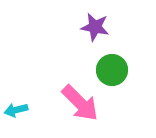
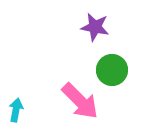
pink arrow: moved 2 px up
cyan arrow: rotated 115 degrees clockwise
